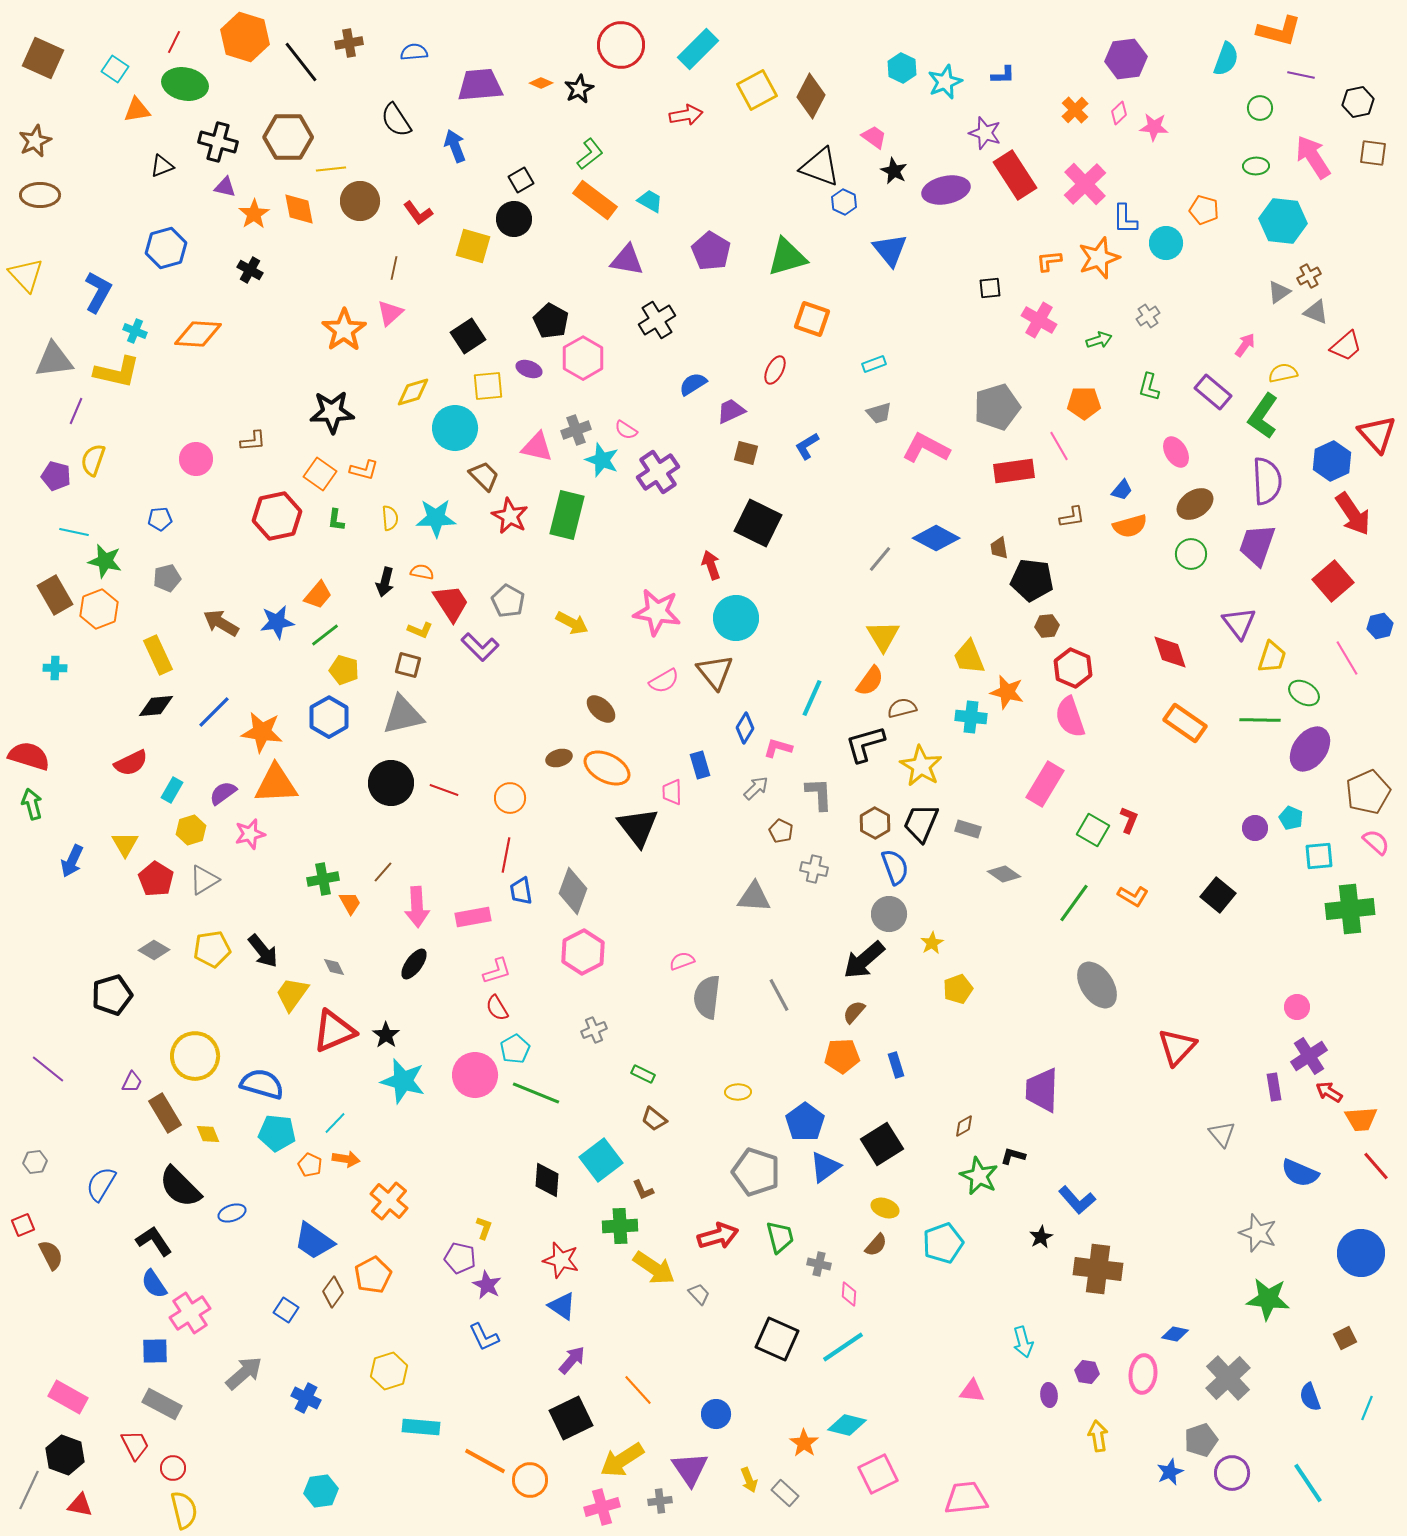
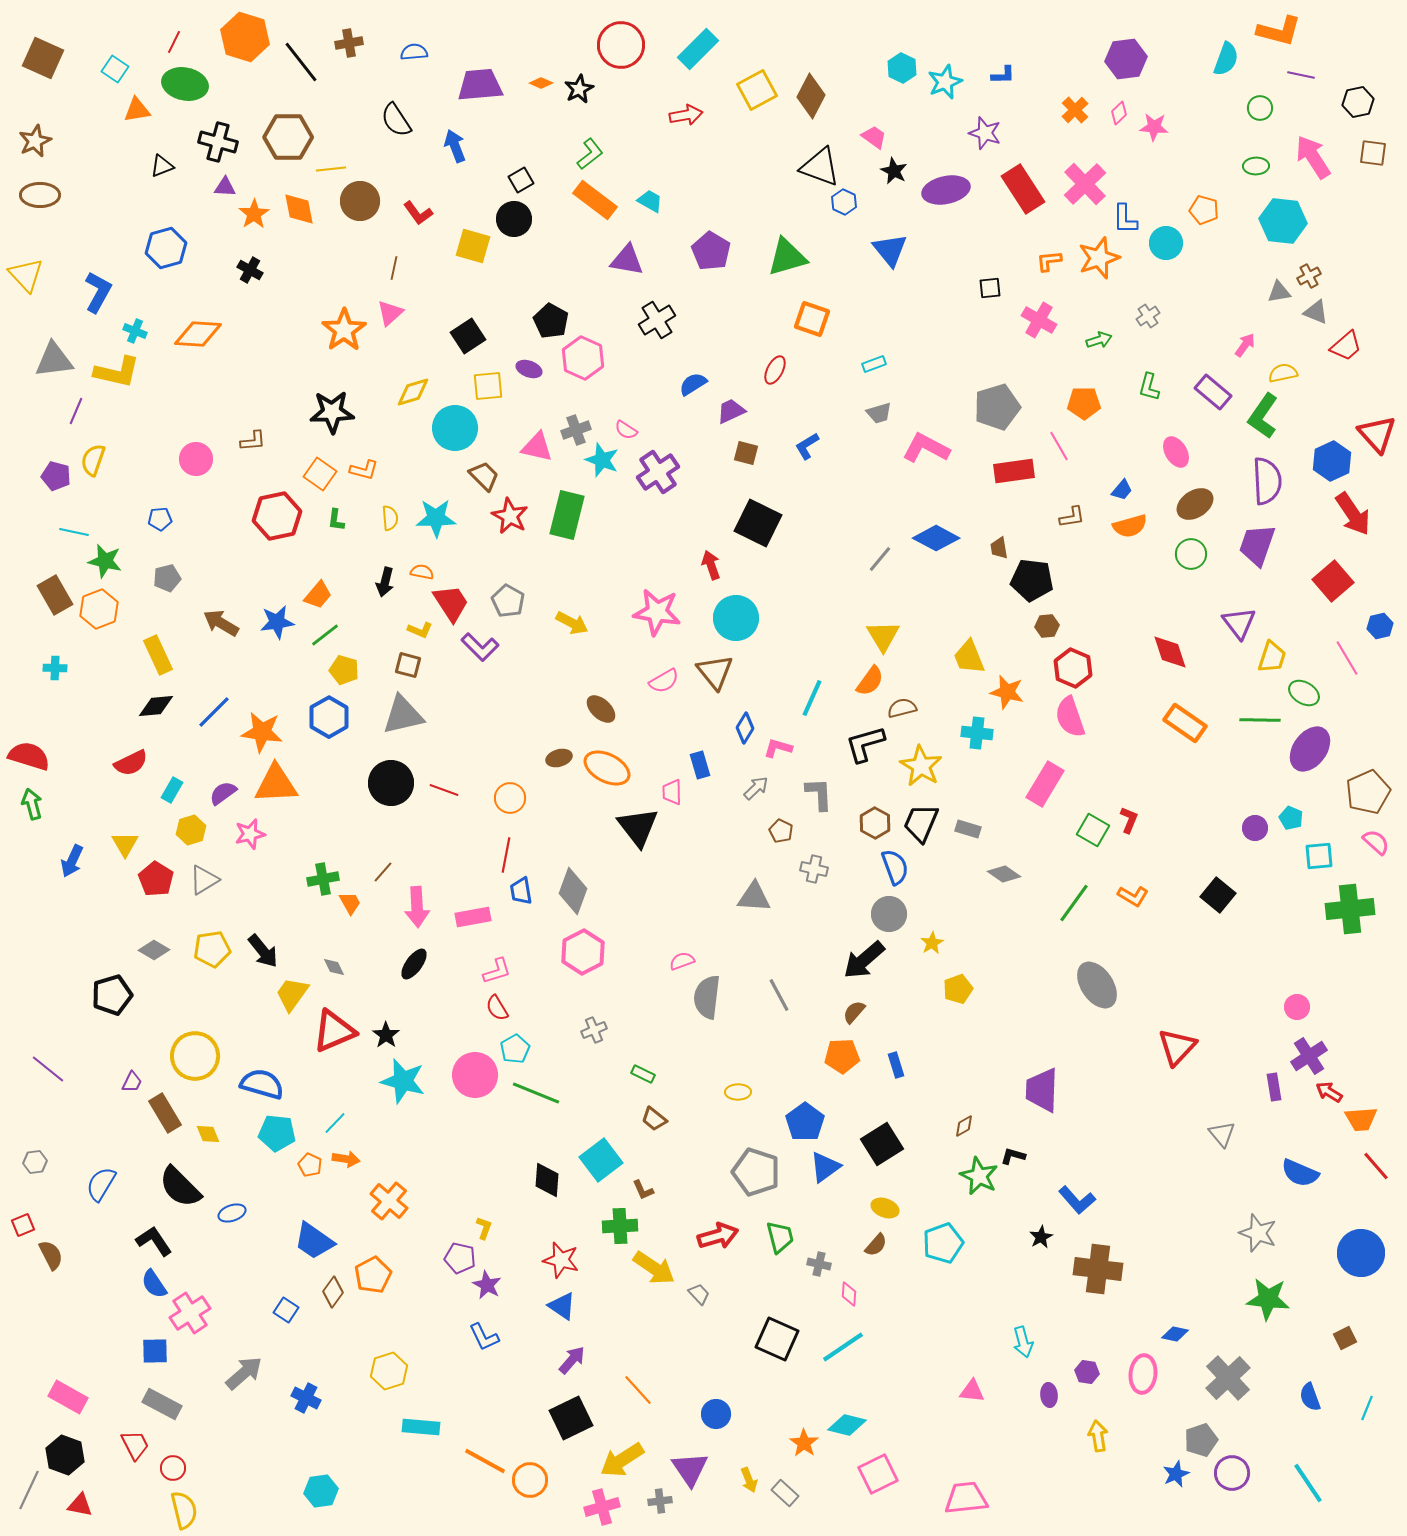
red rectangle at (1015, 175): moved 8 px right, 14 px down
purple triangle at (225, 187): rotated 10 degrees counterclockwise
gray triangle at (1279, 292): rotated 25 degrees clockwise
pink hexagon at (583, 358): rotated 6 degrees counterclockwise
cyan cross at (971, 717): moved 6 px right, 16 px down
blue star at (1170, 1472): moved 6 px right, 2 px down
